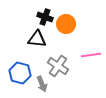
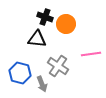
pink line: moved 1 px up
